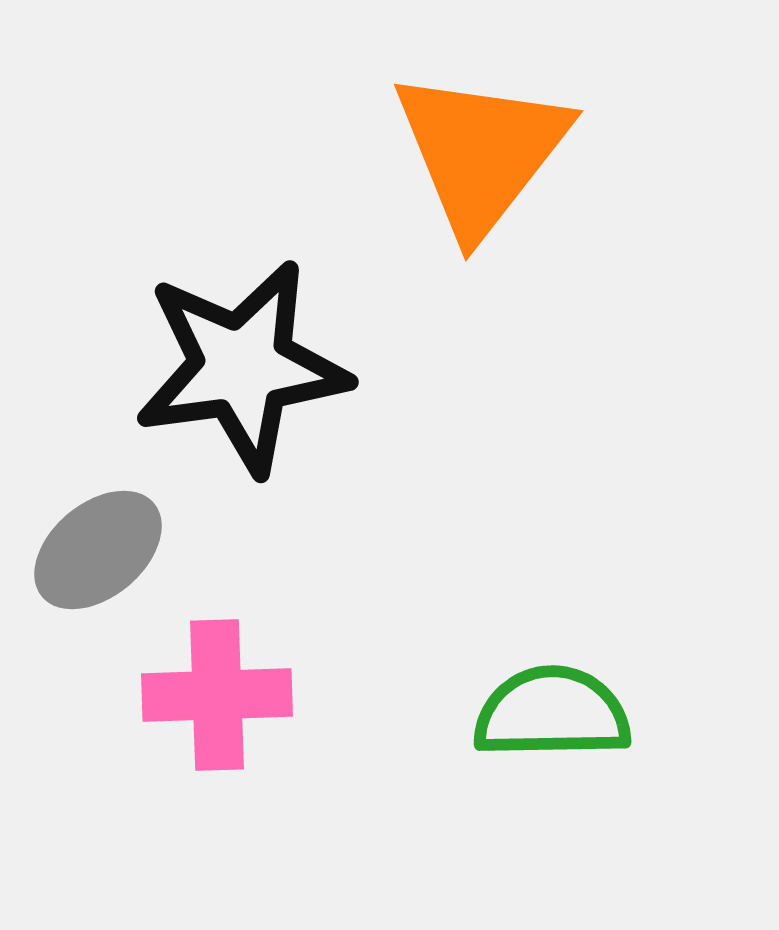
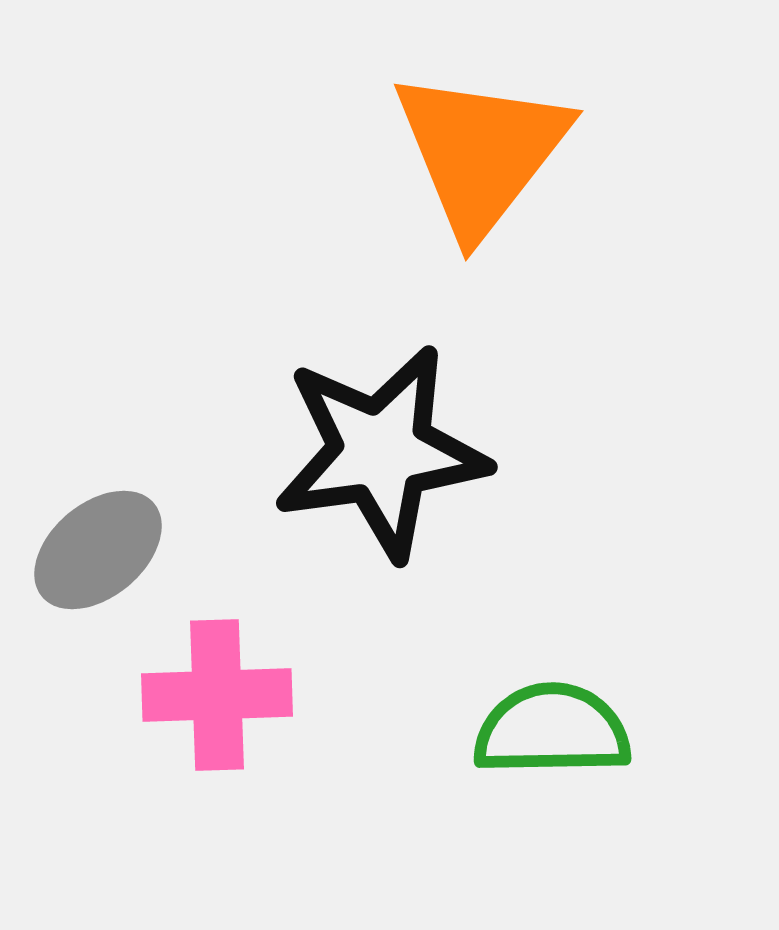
black star: moved 139 px right, 85 px down
green semicircle: moved 17 px down
